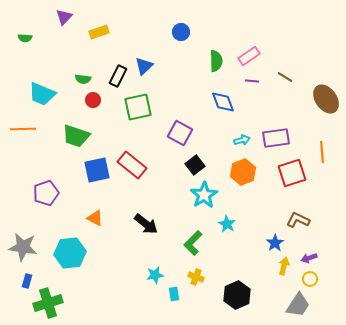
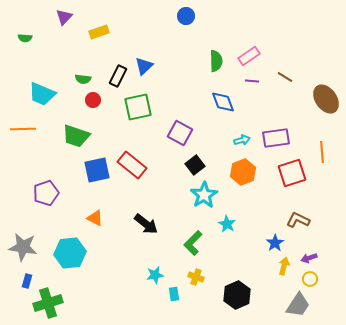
blue circle at (181, 32): moved 5 px right, 16 px up
